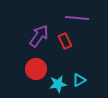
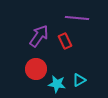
cyan star: moved 1 px left; rotated 18 degrees clockwise
